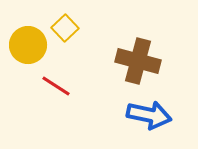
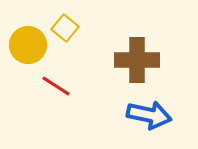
yellow square: rotated 8 degrees counterclockwise
brown cross: moved 1 px left, 1 px up; rotated 15 degrees counterclockwise
